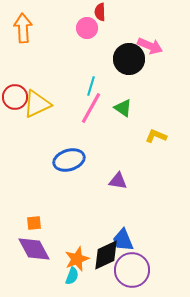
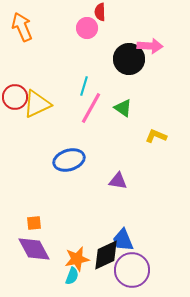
orange arrow: moved 1 px left, 1 px up; rotated 20 degrees counterclockwise
pink arrow: rotated 20 degrees counterclockwise
cyan line: moved 7 px left
orange star: rotated 10 degrees clockwise
